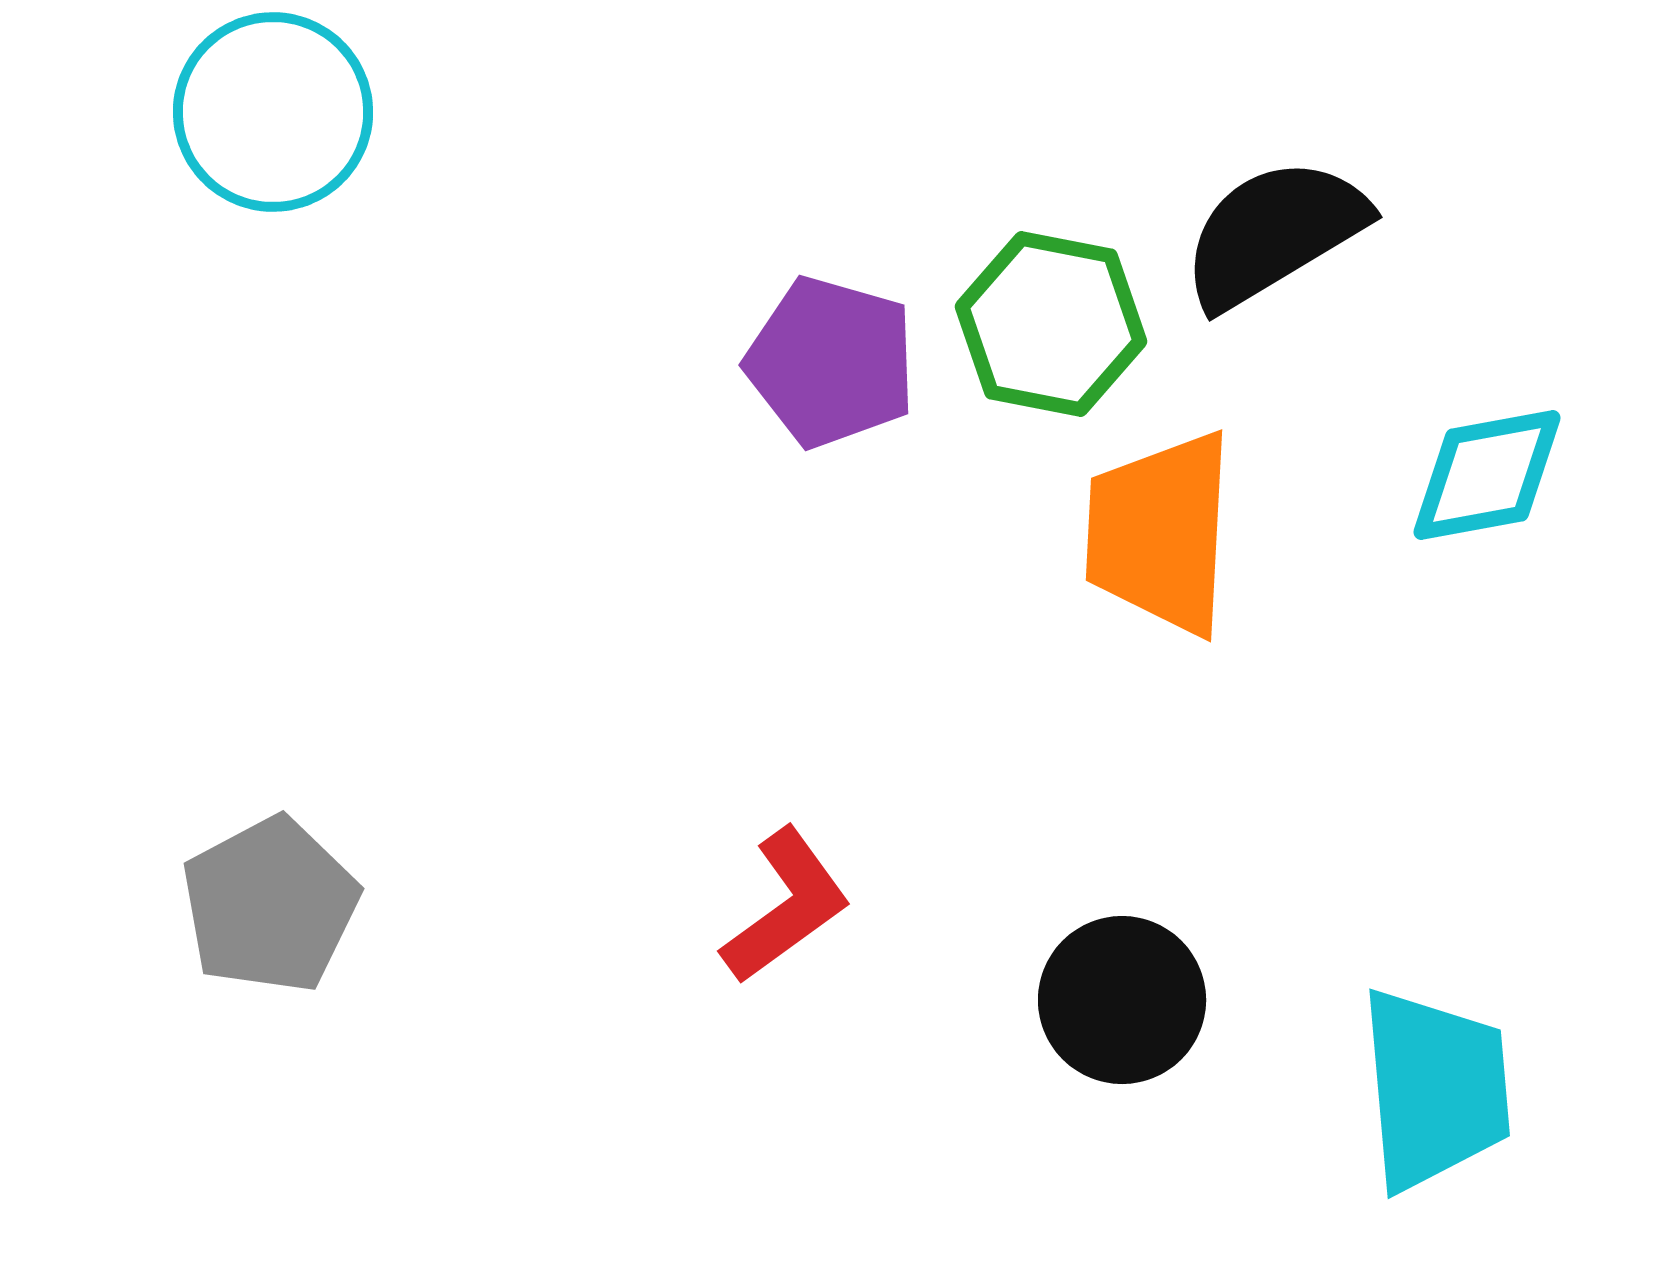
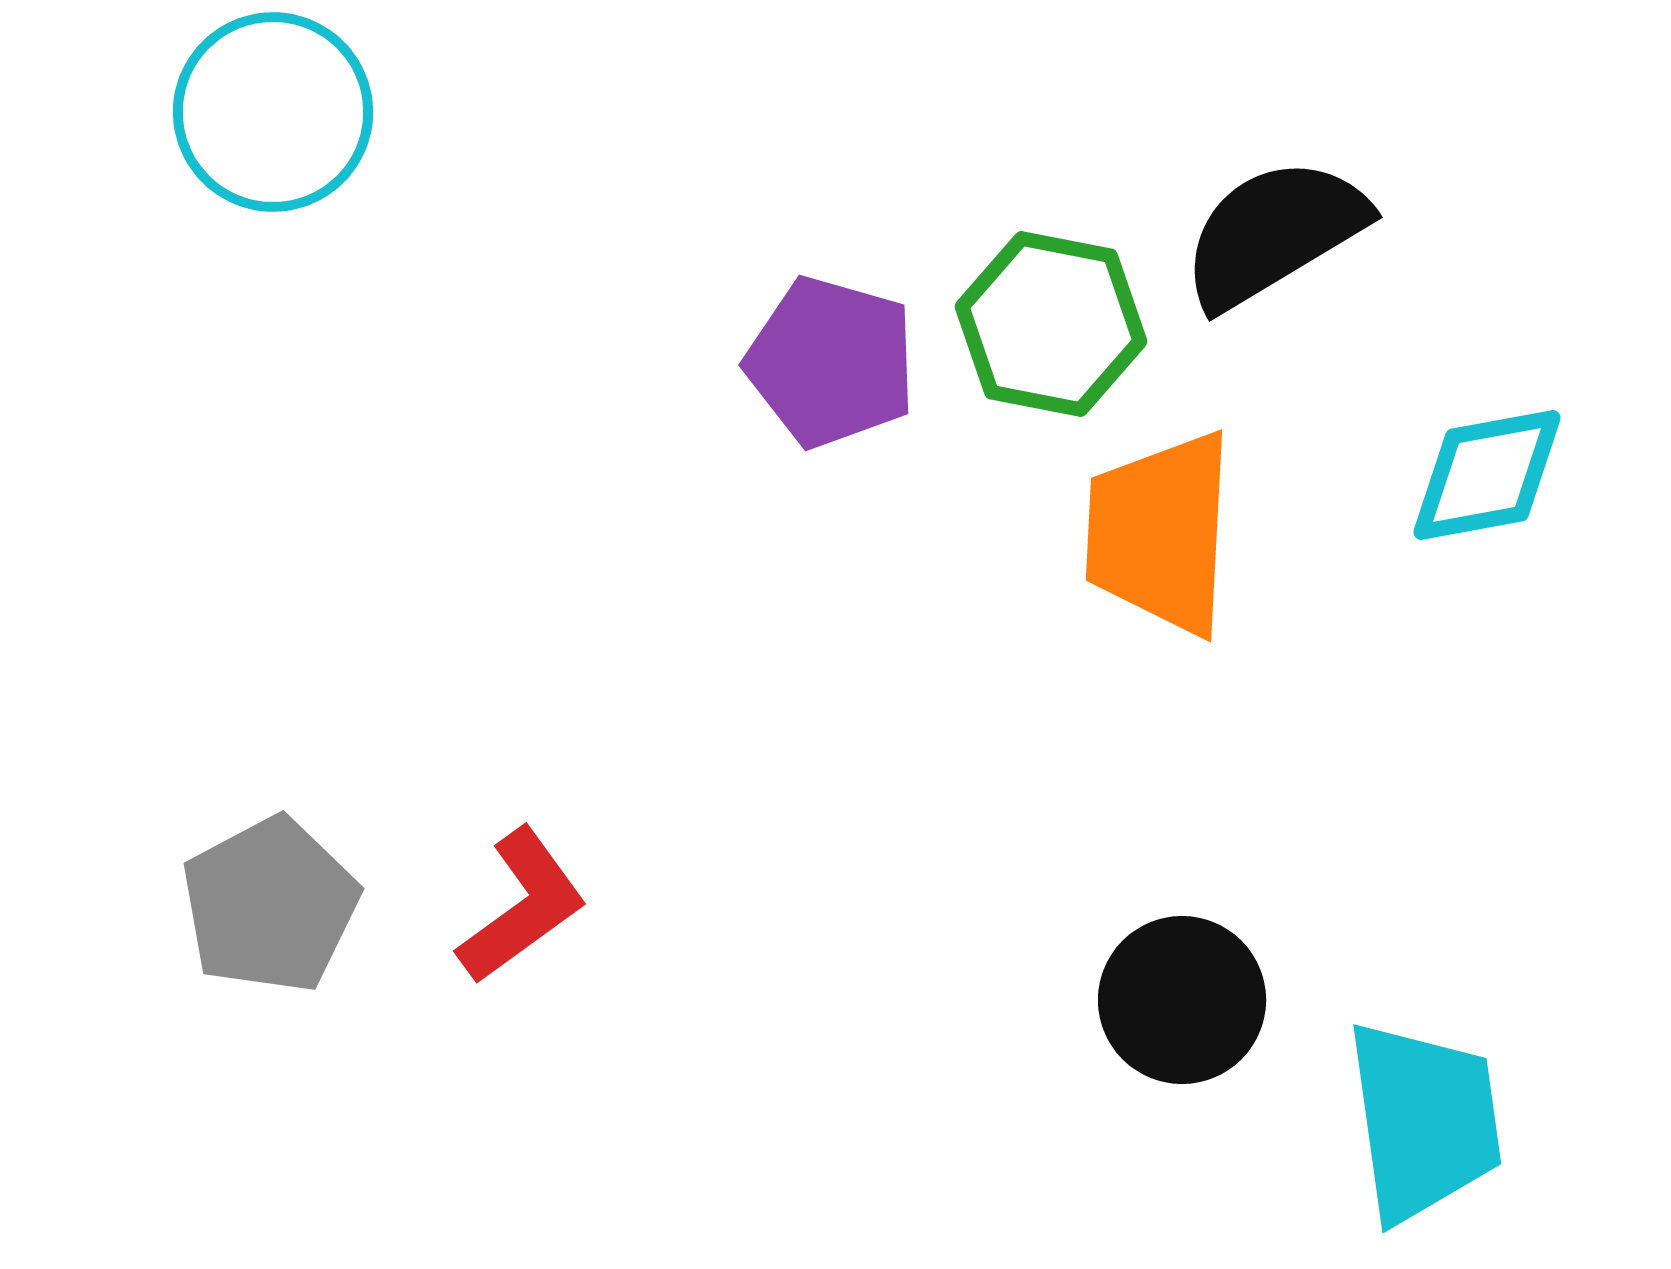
red L-shape: moved 264 px left
black circle: moved 60 px right
cyan trapezoid: moved 11 px left, 32 px down; rotated 3 degrees counterclockwise
